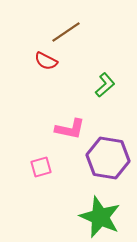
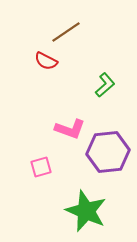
pink L-shape: rotated 8 degrees clockwise
purple hexagon: moved 6 px up; rotated 15 degrees counterclockwise
green star: moved 14 px left, 6 px up
